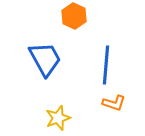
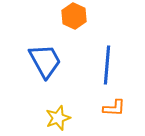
blue trapezoid: moved 2 px down
blue line: moved 1 px right
orange L-shape: moved 5 px down; rotated 15 degrees counterclockwise
